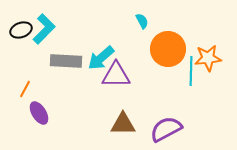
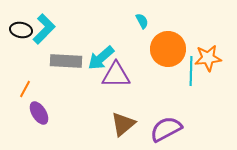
black ellipse: rotated 30 degrees clockwise
brown triangle: rotated 40 degrees counterclockwise
